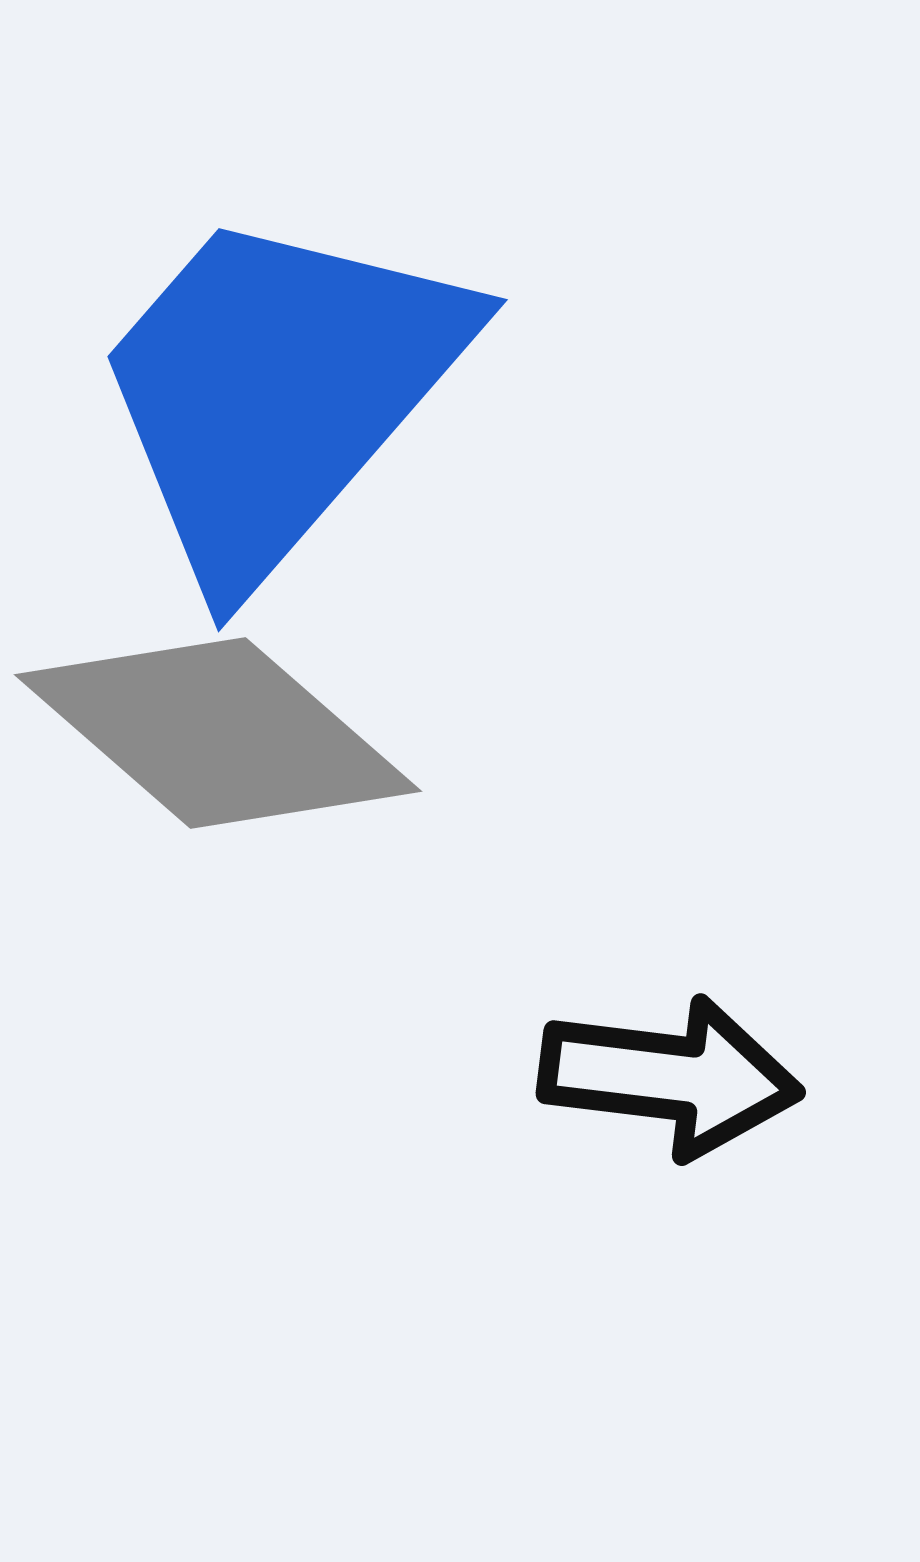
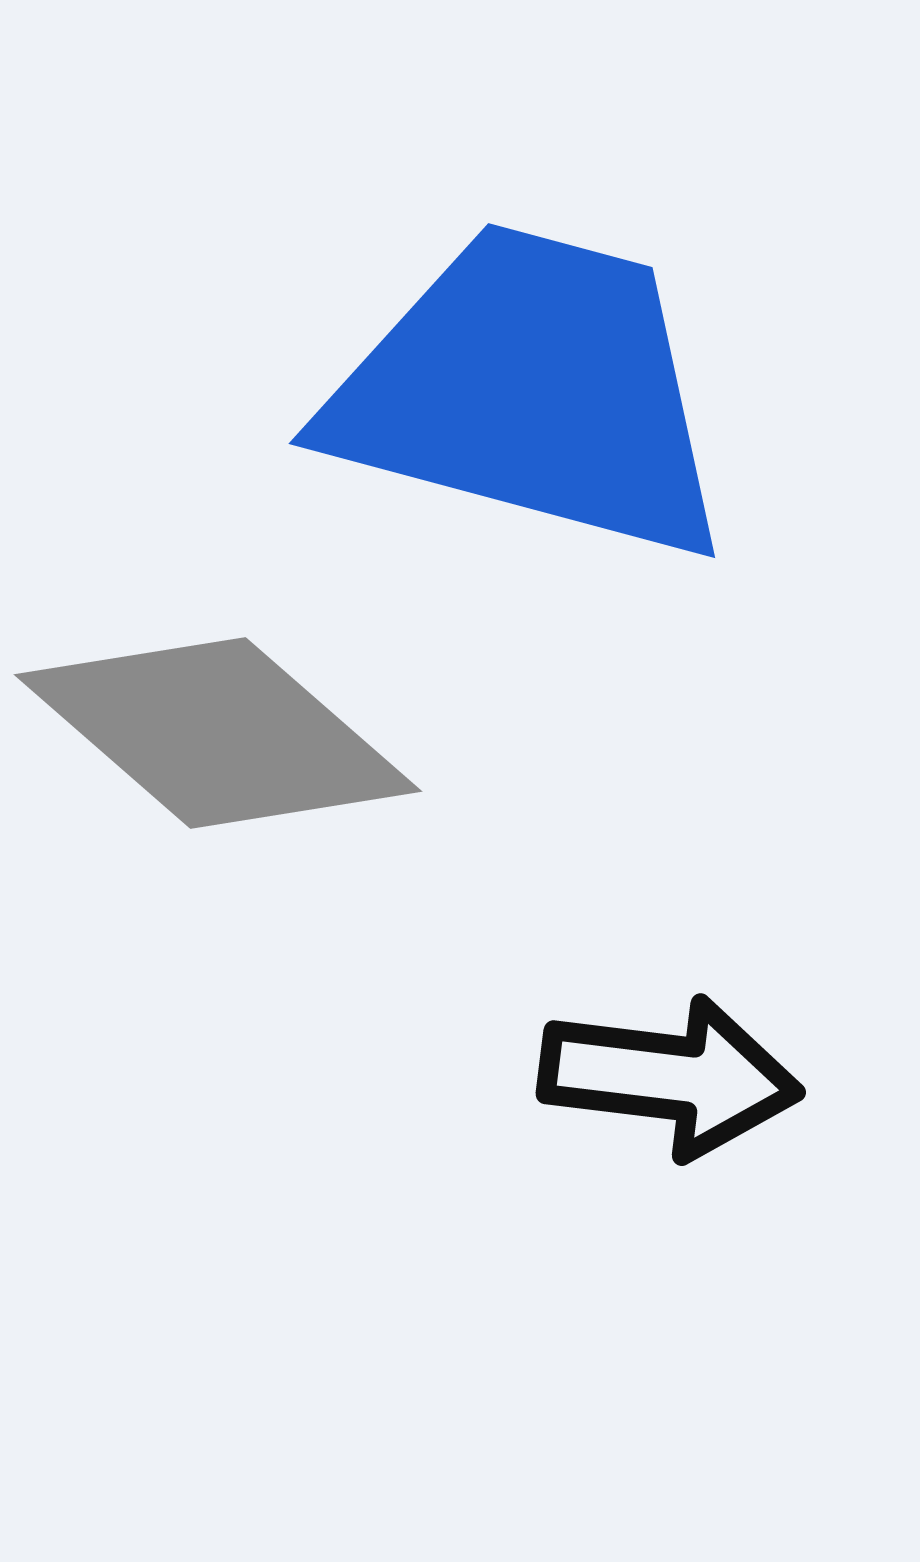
blue trapezoid: moved 253 px right; rotated 64 degrees clockwise
